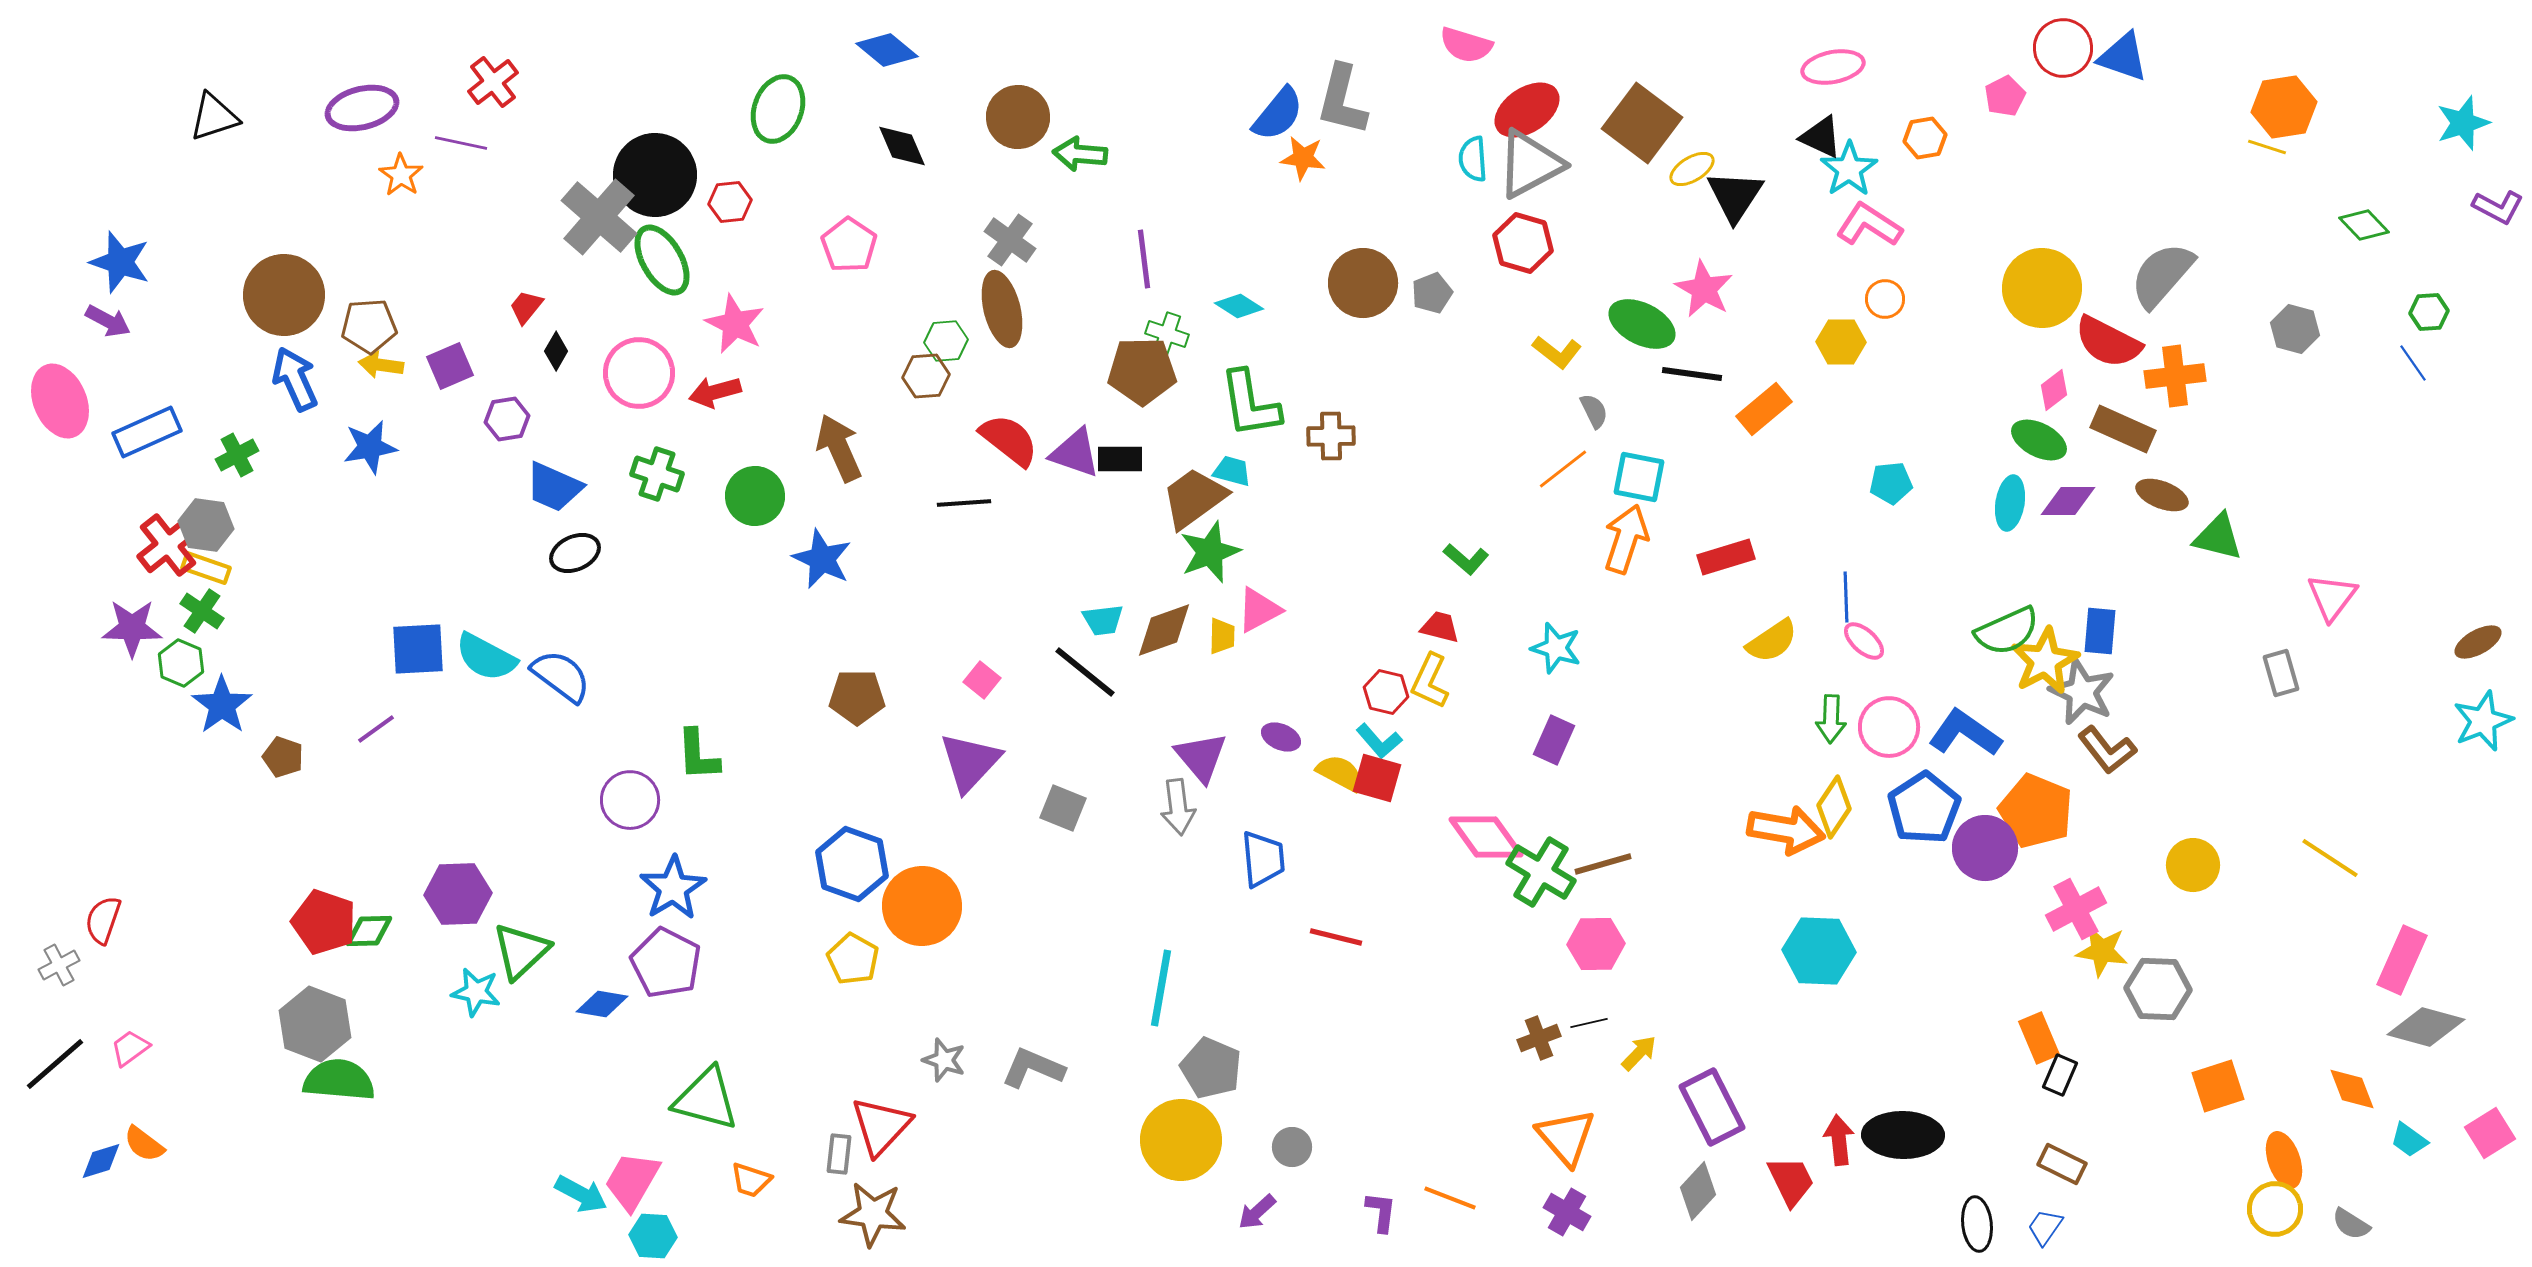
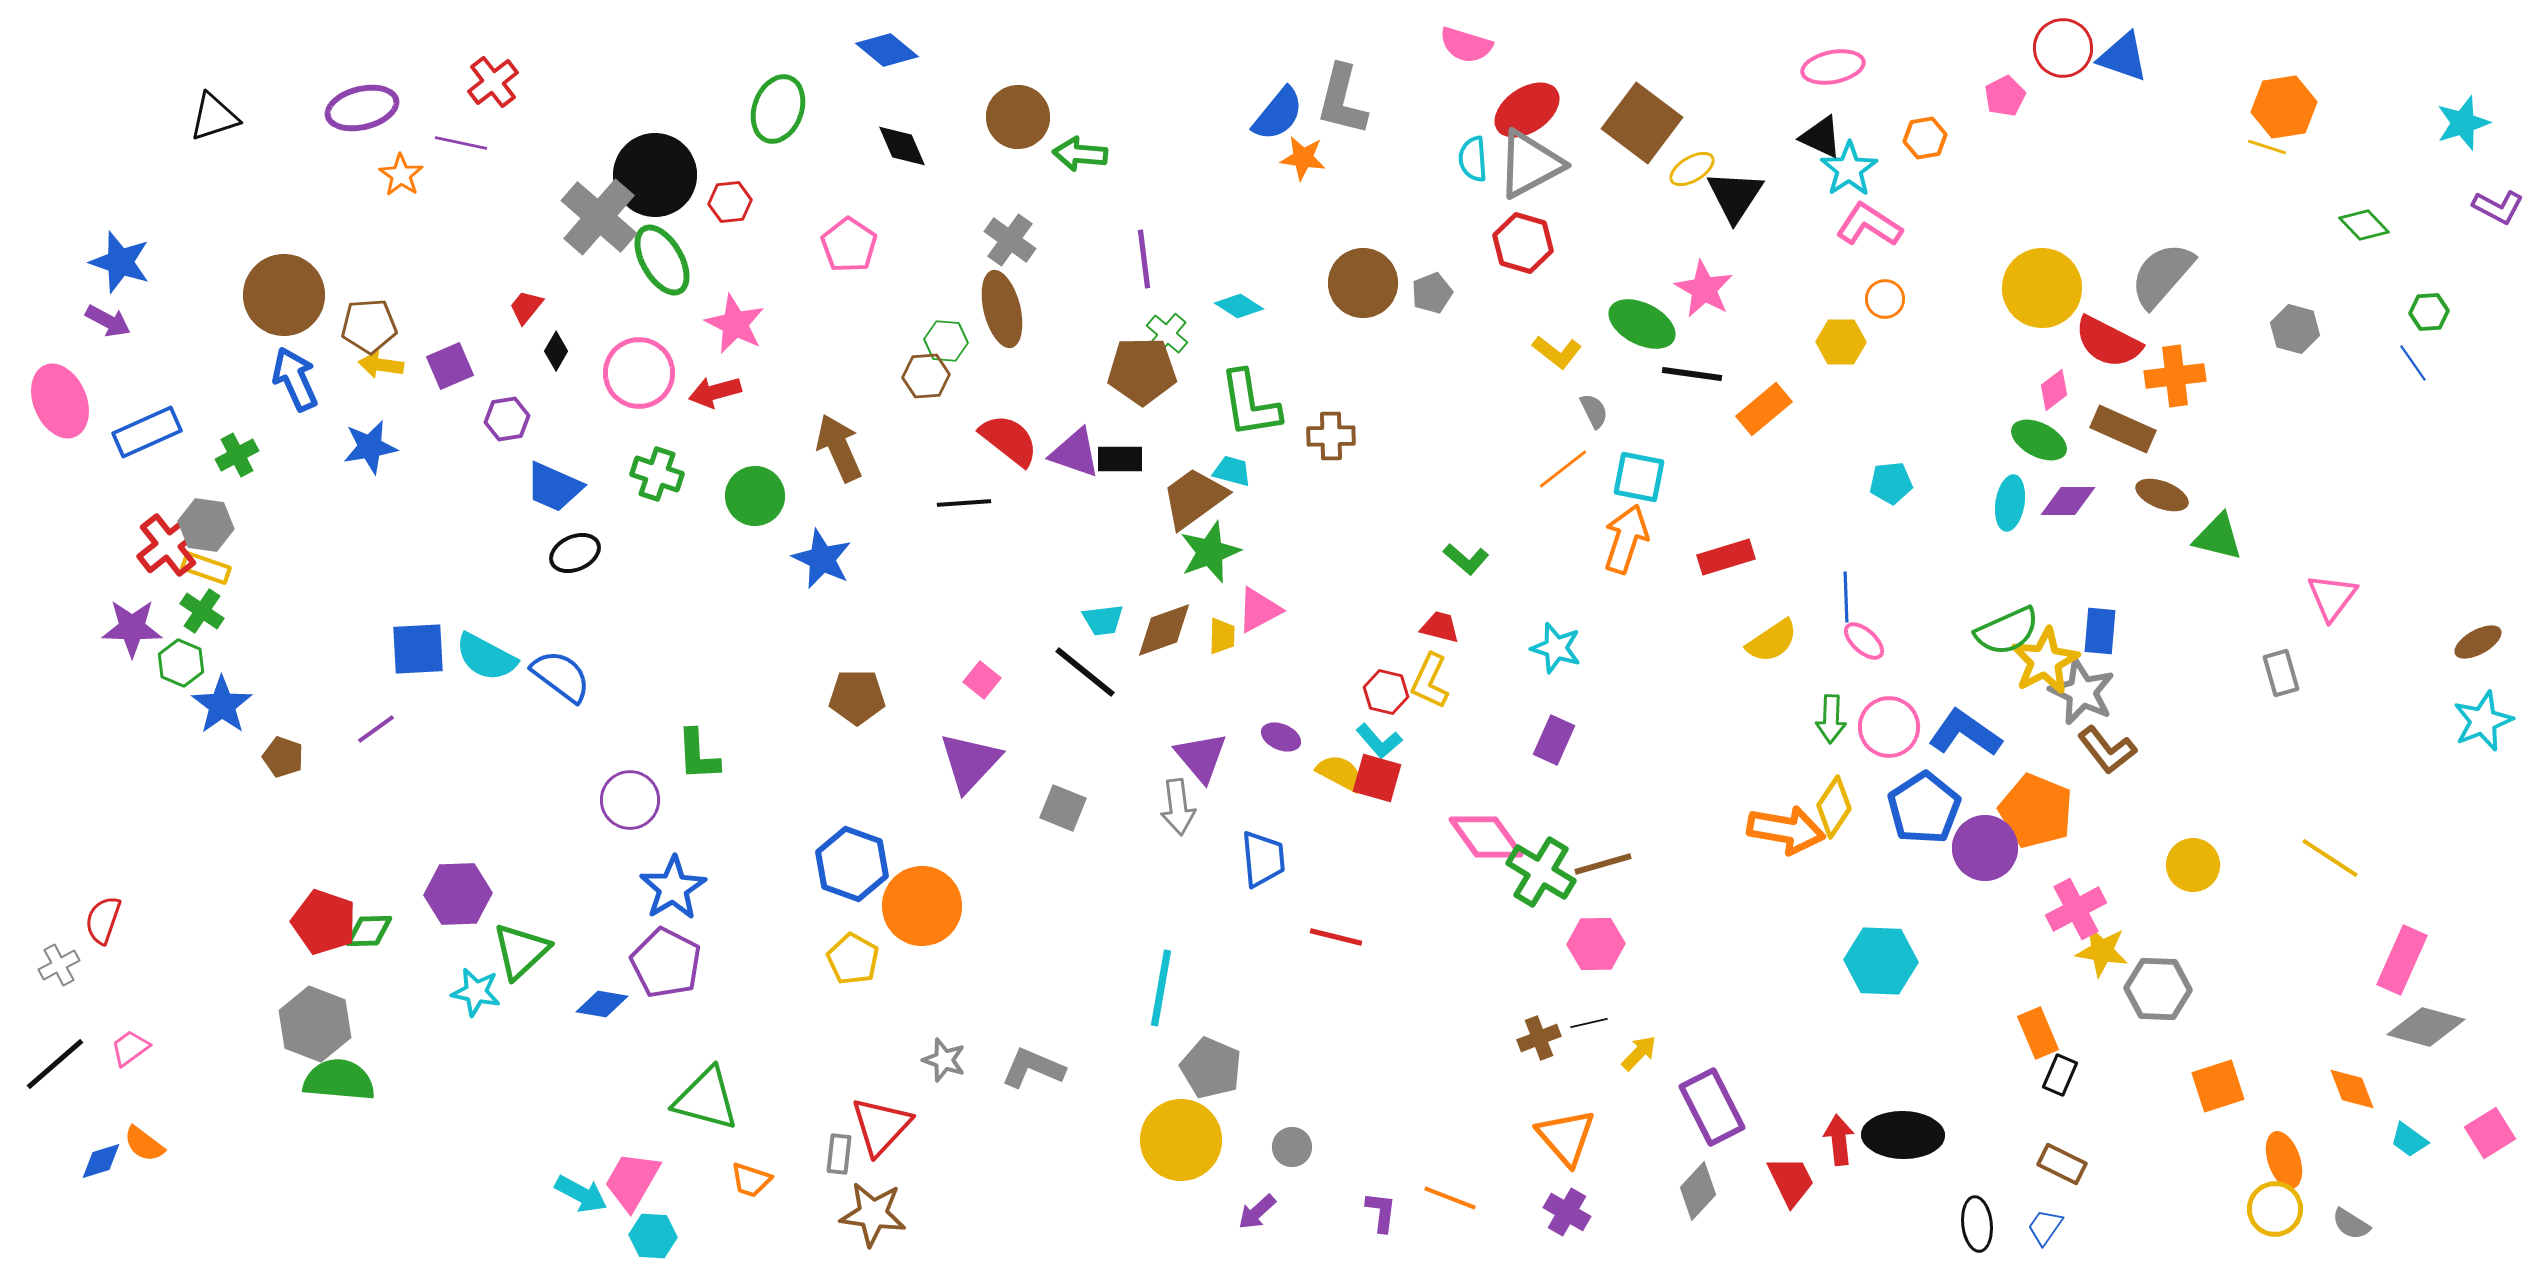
green cross at (1167, 334): rotated 21 degrees clockwise
green hexagon at (946, 341): rotated 9 degrees clockwise
cyan hexagon at (1819, 951): moved 62 px right, 10 px down
orange rectangle at (2039, 1038): moved 1 px left, 5 px up
